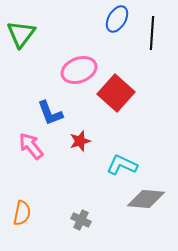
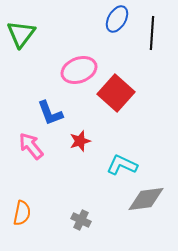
gray diamond: rotated 12 degrees counterclockwise
